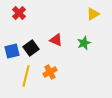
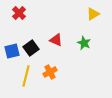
green star: rotated 24 degrees counterclockwise
